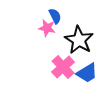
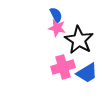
blue semicircle: moved 1 px right, 1 px up
pink star: moved 10 px right
pink cross: rotated 25 degrees clockwise
